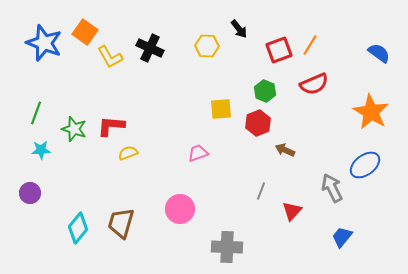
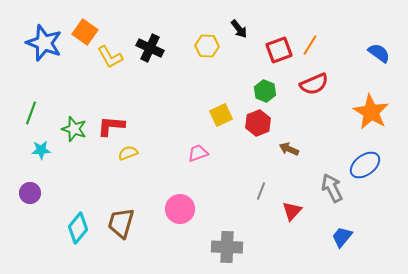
yellow square: moved 6 px down; rotated 20 degrees counterclockwise
green line: moved 5 px left
brown arrow: moved 4 px right, 1 px up
